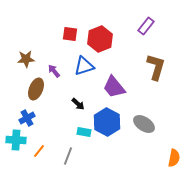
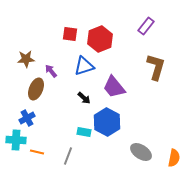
purple arrow: moved 3 px left
black arrow: moved 6 px right, 6 px up
gray ellipse: moved 3 px left, 28 px down
orange line: moved 2 px left, 1 px down; rotated 64 degrees clockwise
